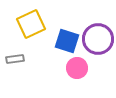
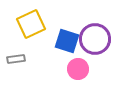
purple circle: moved 3 px left
gray rectangle: moved 1 px right
pink circle: moved 1 px right, 1 px down
